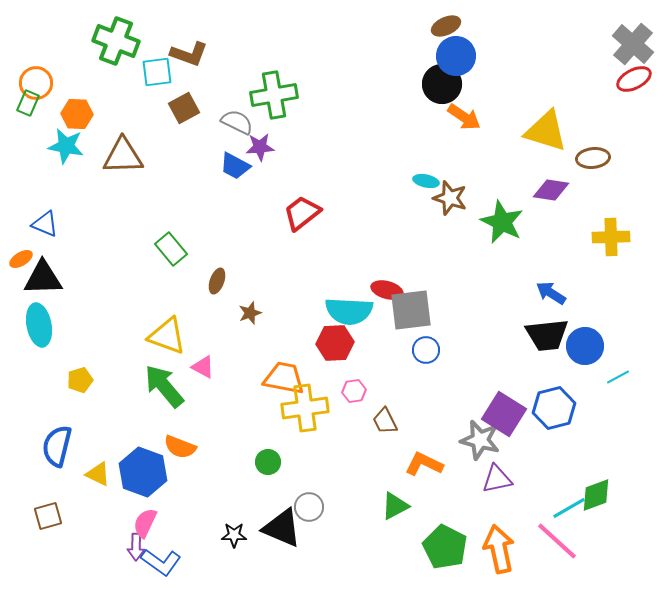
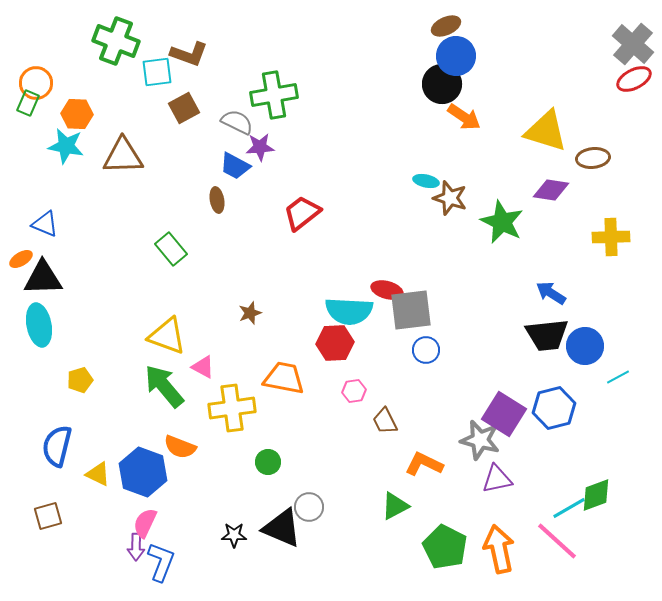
brown ellipse at (217, 281): moved 81 px up; rotated 30 degrees counterclockwise
yellow cross at (305, 408): moved 73 px left
blue L-shape at (161, 562): rotated 105 degrees counterclockwise
